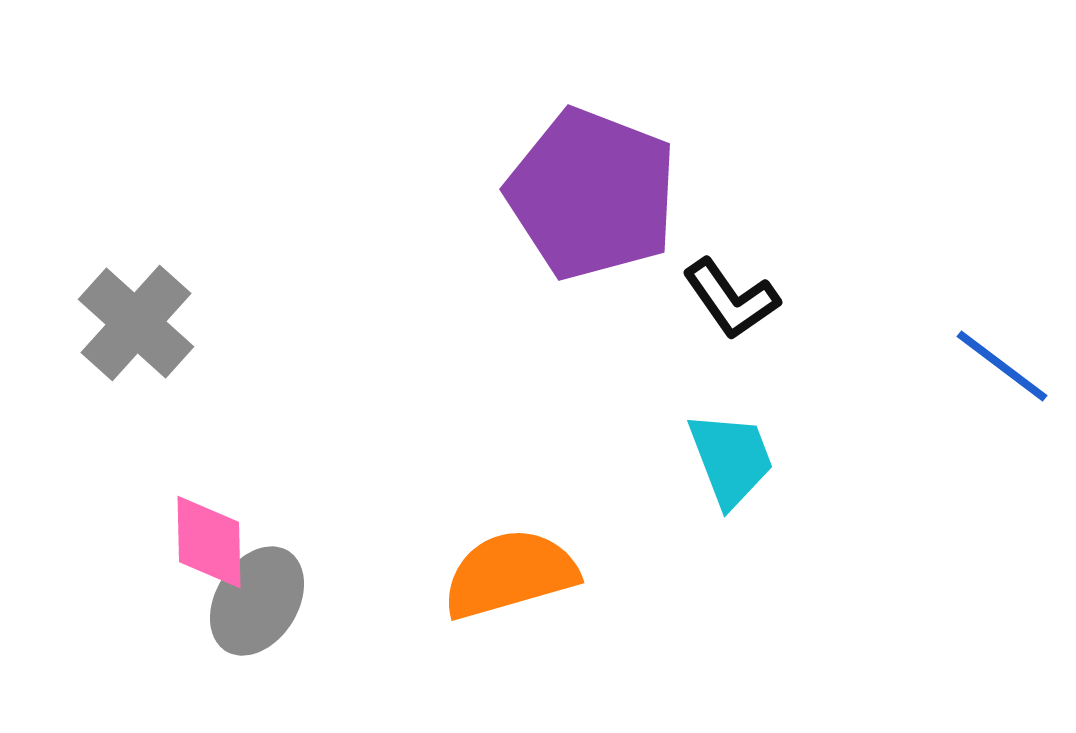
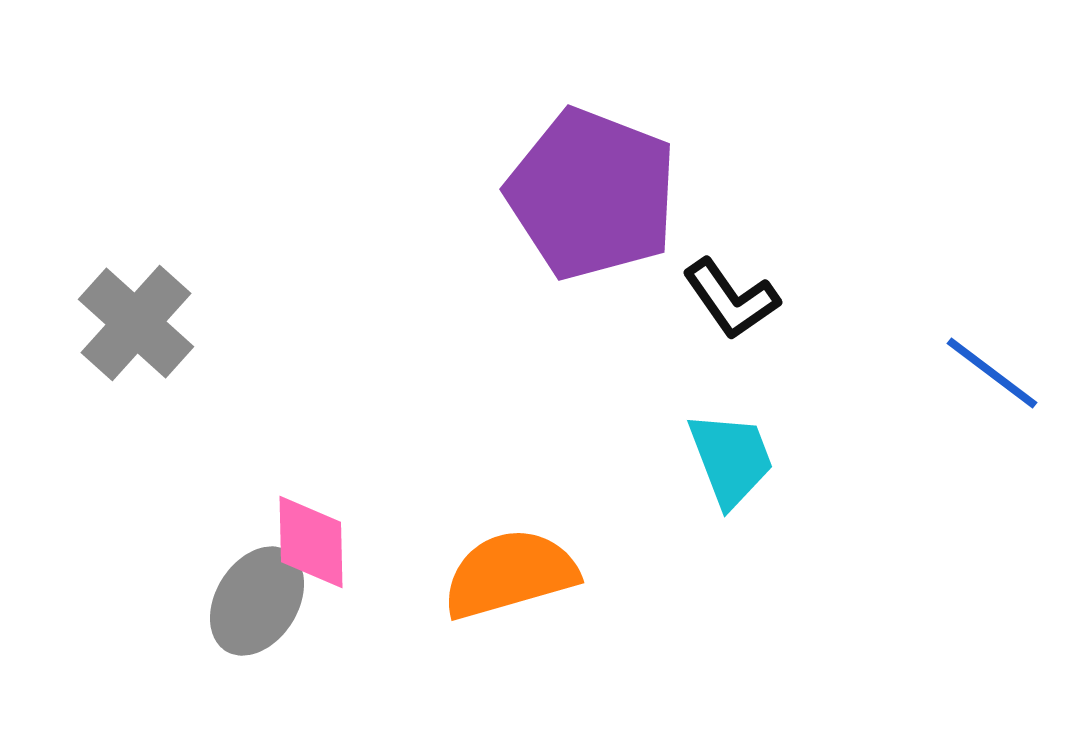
blue line: moved 10 px left, 7 px down
pink diamond: moved 102 px right
